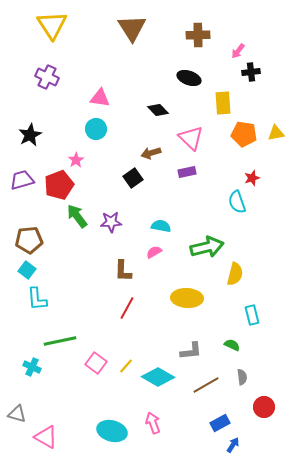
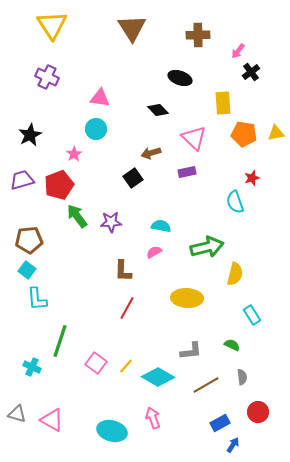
black cross at (251, 72): rotated 30 degrees counterclockwise
black ellipse at (189, 78): moved 9 px left
pink triangle at (191, 138): moved 3 px right
pink star at (76, 160): moved 2 px left, 6 px up
cyan semicircle at (237, 202): moved 2 px left
cyan rectangle at (252, 315): rotated 18 degrees counterclockwise
green line at (60, 341): rotated 60 degrees counterclockwise
red circle at (264, 407): moved 6 px left, 5 px down
pink arrow at (153, 423): moved 5 px up
pink triangle at (46, 437): moved 6 px right, 17 px up
